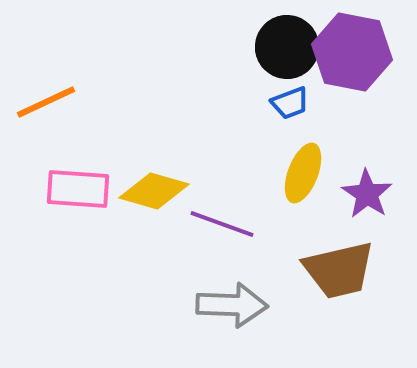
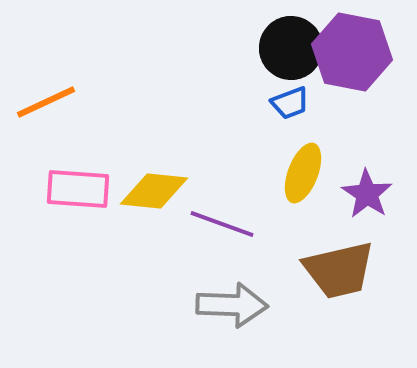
black circle: moved 4 px right, 1 px down
yellow diamond: rotated 10 degrees counterclockwise
